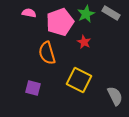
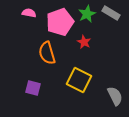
green star: moved 1 px right
